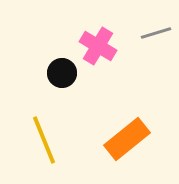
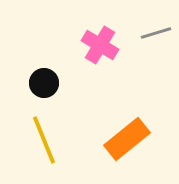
pink cross: moved 2 px right, 1 px up
black circle: moved 18 px left, 10 px down
